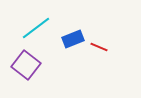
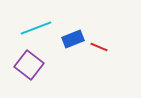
cyan line: rotated 16 degrees clockwise
purple square: moved 3 px right
